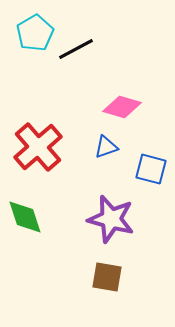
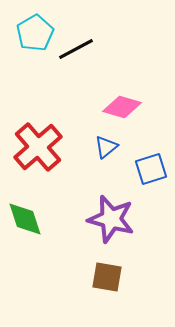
blue triangle: rotated 20 degrees counterclockwise
blue square: rotated 32 degrees counterclockwise
green diamond: moved 2 px down
